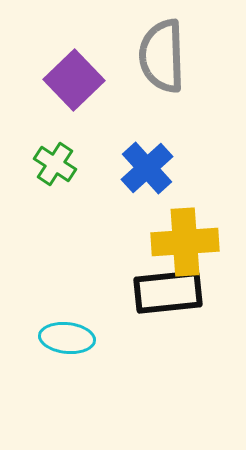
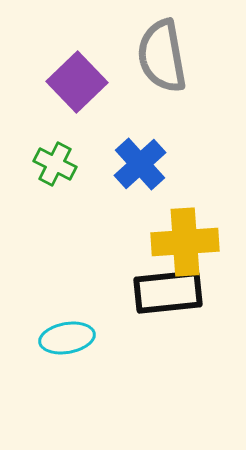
gray semicircle: rotated 8 degrees counterclockwise
purple square: moved 3 px right, 2 px down
green cross: rotated 6 degrees counterclockwise
blue cross: moved 7 px left, 4 px up
cyan ellipse: rotated 16 degrees counterclockwise
